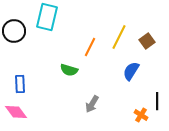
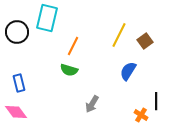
cyan rectangle: moved 1 px down
black circle: moved 3 px right, 1 px down
yellow line: moved 2 px up
brown square: moved 2 px left
orange line: moved 17 px left, 1 px up
blue semicircle: moved 3 px left
blue rectangle: moved 1 px left, 1 px up; rotated 12 degrees counterclockwise
black line: moved 1 px left
